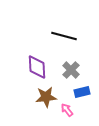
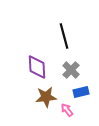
black line: rotated 60 degrees clockwise
blue rectangle: moved 1 px left
